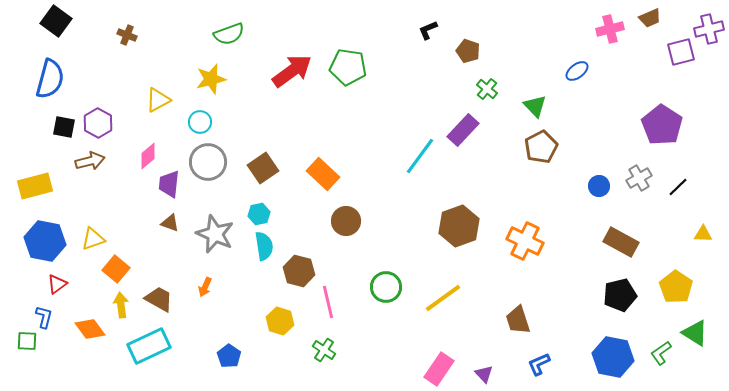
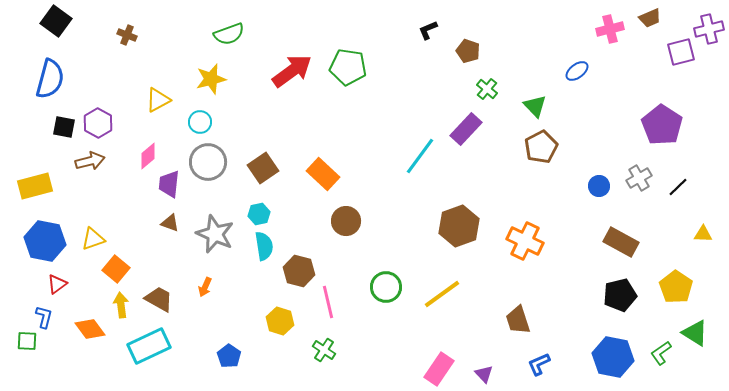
purple rectangle at (463, 130): moved 3 px right, 1 px up
yellow line at (443, 298): moved 1 px left, 4 px up
